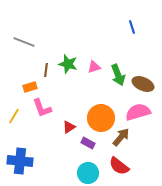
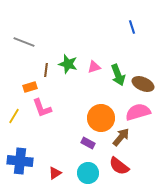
red triangle: moved 14 px left, 46 px down
